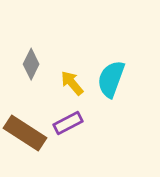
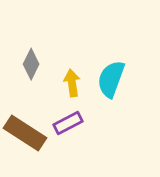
yellow arrow: rotated 32 degrees clockwise
